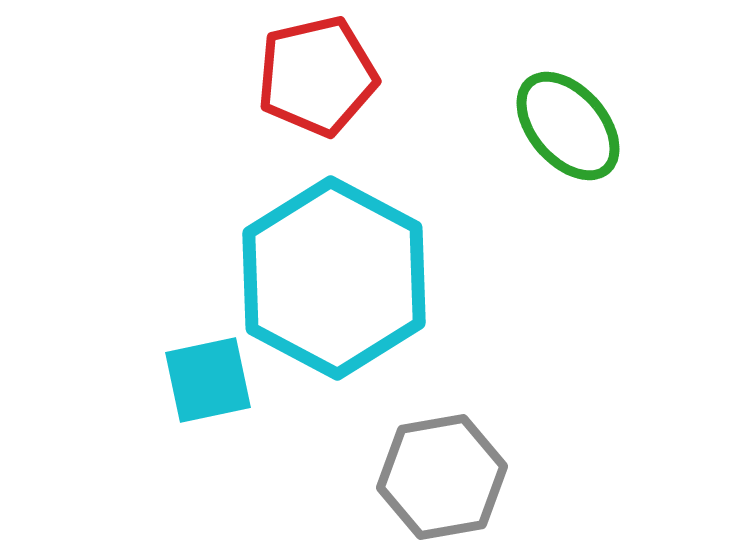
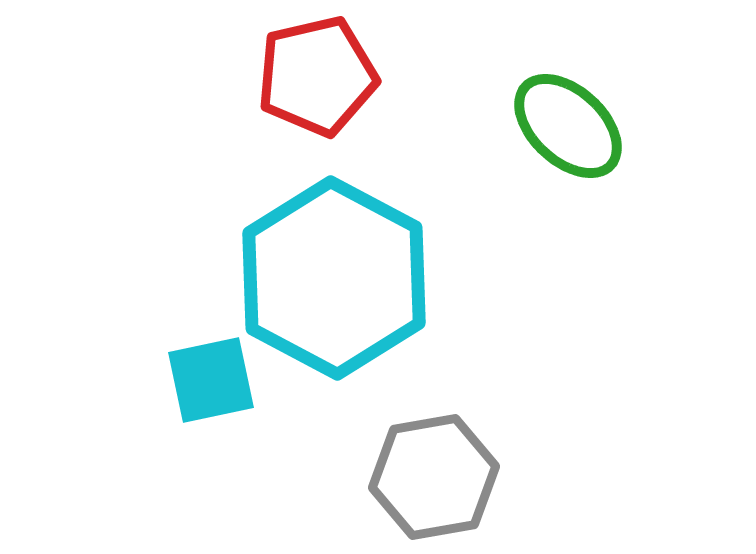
green ellipse: rotated 6 degrees counterclockwise
cyan square: moved 3 px right
gray hexagon: moved 8 px left
